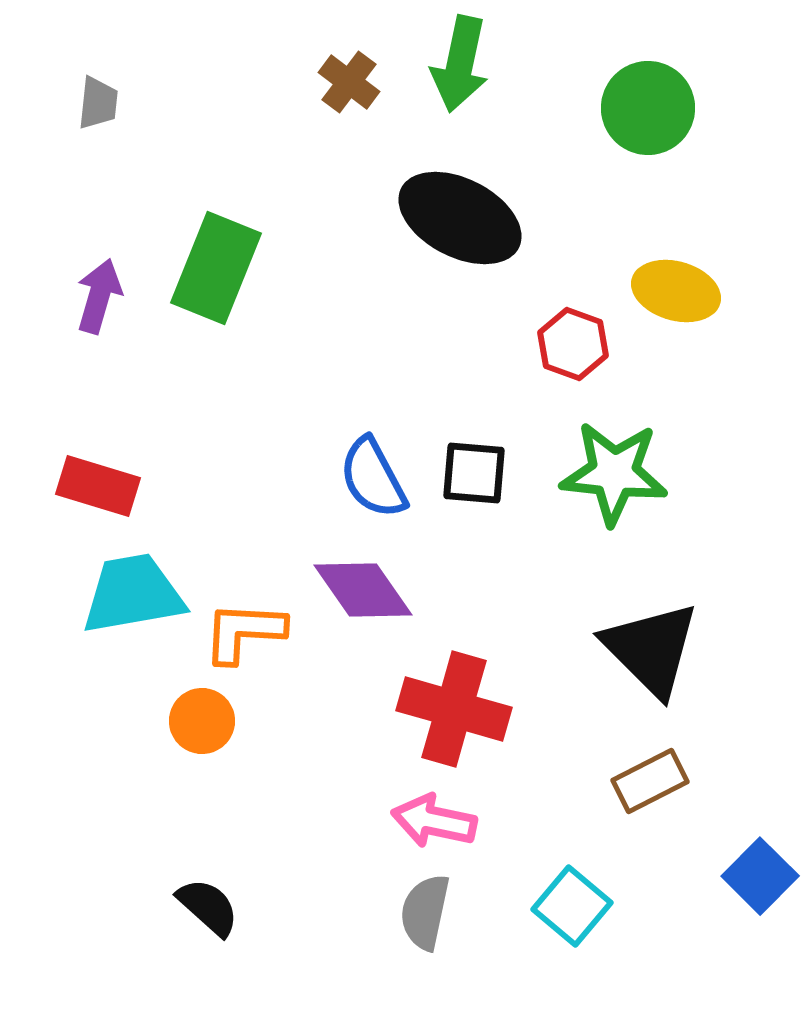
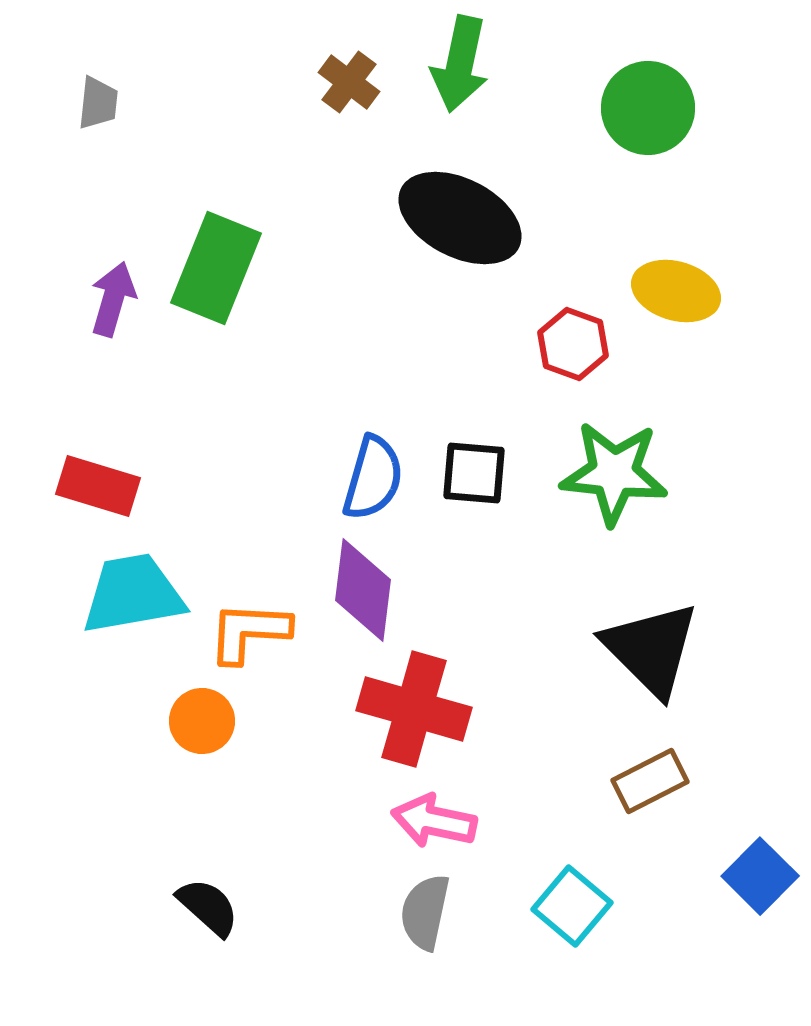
purple arrow: moved 14 px right, 3 px down
blue semicircle: rotated 136 degrees counterclockwise
purple diamond: rotated 42 degrees clockwise
orange L-shape: moved 5 px right
red cross: moved 40 px left
